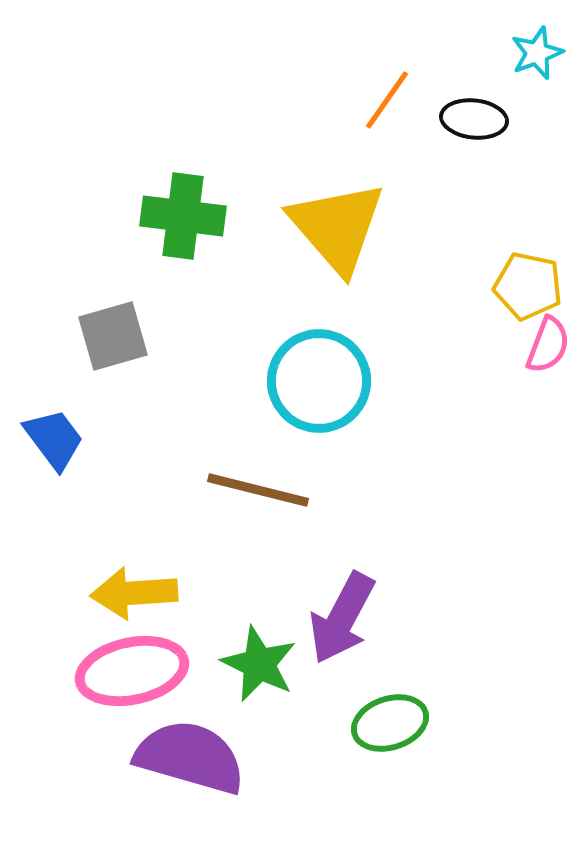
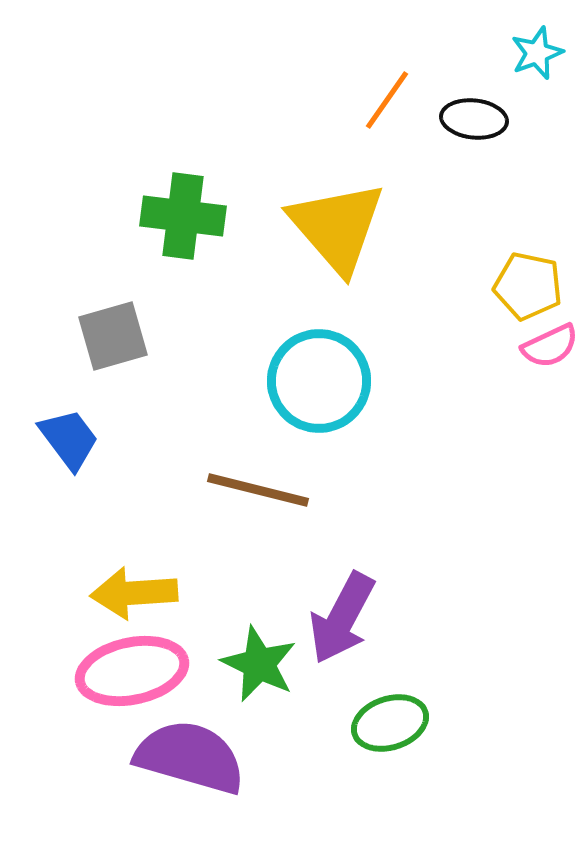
pink semicircle: moved 2 px right, 1 px down; rotated 44 degrees clockwise
blue trapezoid: moved 15 px right
